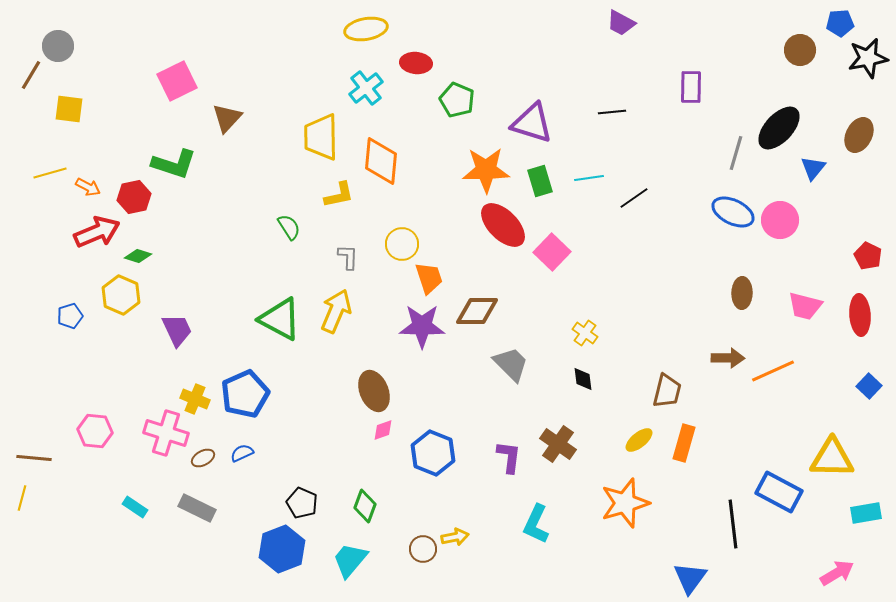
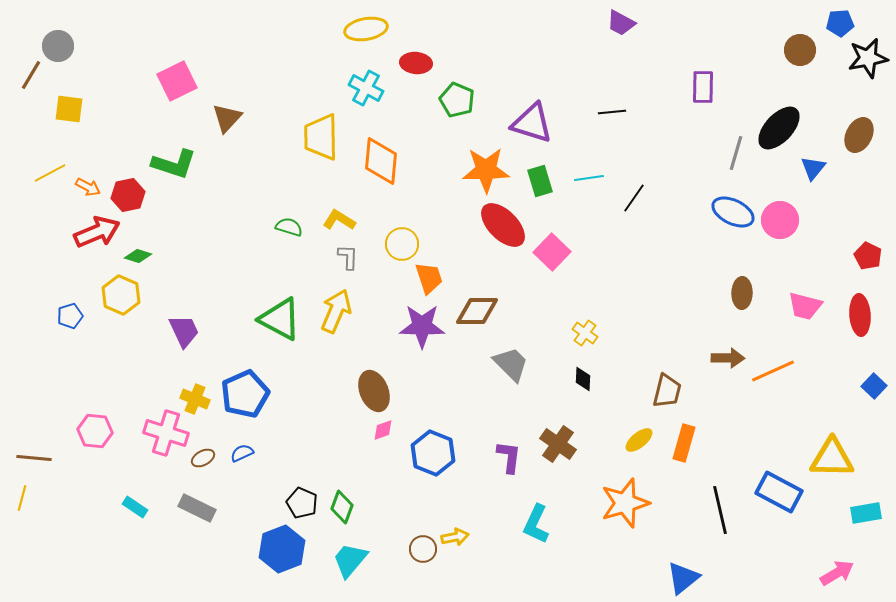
purple rectangle at (691, 87): moved 12 px right
cyan cross at (366, 88): rotated 24 degrees counterclockwise
yellow line at (50, 173): rotated 12 degrees counterclockwise
yellow L-shape at (339, 195): moved 25 px down; rotated 136 degrees counterclockwise
red hexagon at (134, 197): moved 6 px left, 2 px up
black line at (634, 198): rotated 20 degrees counterclockwise
green semicircle at (289, 227): rotated 40 degrees counterclockwise
purple trapezoid at (177, 330): moved 7 px right, 1 px down
black diamond at (583, 379): rotated 10 degrees clockwise
blue square at (869, 386): moved 5 px right
green diamond at (365, 506): moved 23 px left, 1 px down
black line at (733, 524): moved 13 px left, 14 px up; rotated 6 degrees counterclockwise
blue triangle at (690, 578): moved 7 px left; rotated 15 degrees clockwise
